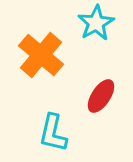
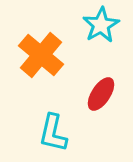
cyan star: moved 5 px right, 2 px down
red ellipse: moved 2 px up
